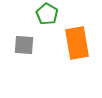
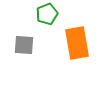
green pentagon: rotated 20 degrees clockwise
